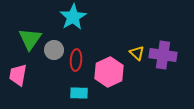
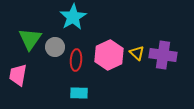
gray circle: moved 1 px right, 3 px up
pink hexagon: moved 17 px up
